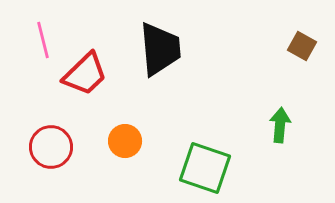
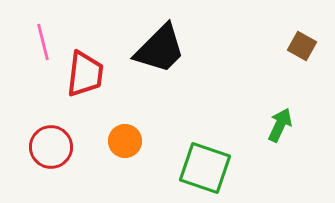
pink line: moved 2 px down
black trapezoid: rotated 50 degrees clockwise
red trapezoid: rotated 39 degrees counterclockwise
green arrow: rotated 20 degrees clockwise
